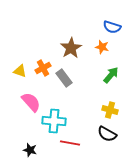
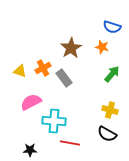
green arrow: moved 1 px right, 1 px up
pink semicircle: rotated 75 degrees counterclockwise
black star: rotated 16 degrees counterclockwise
